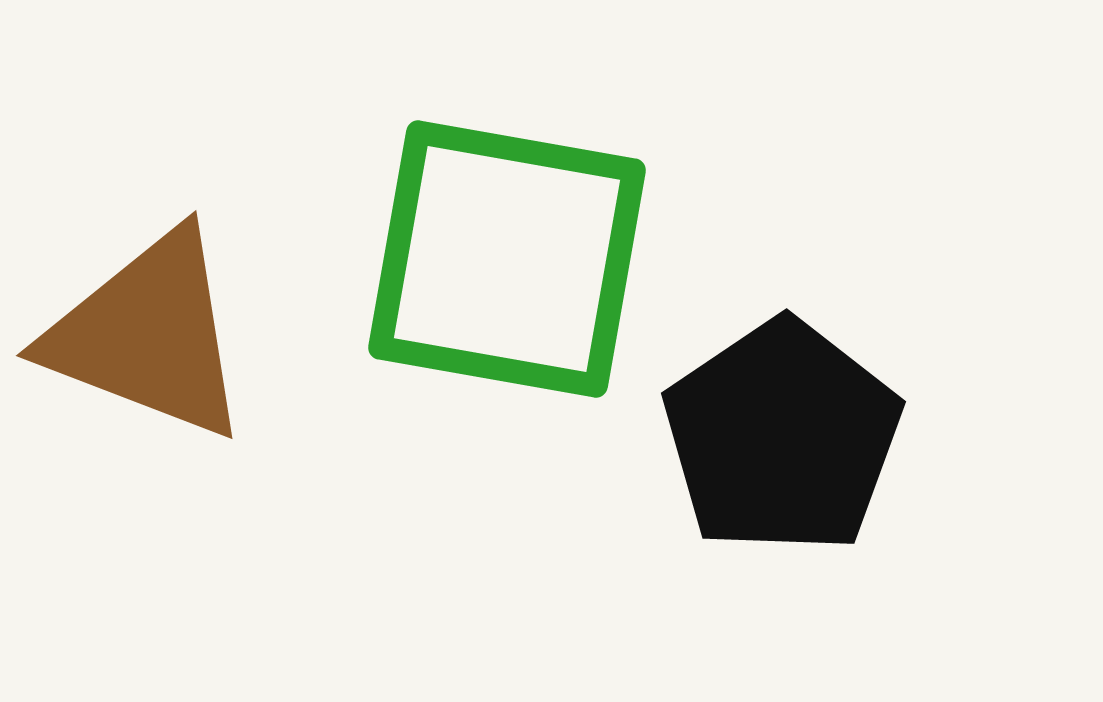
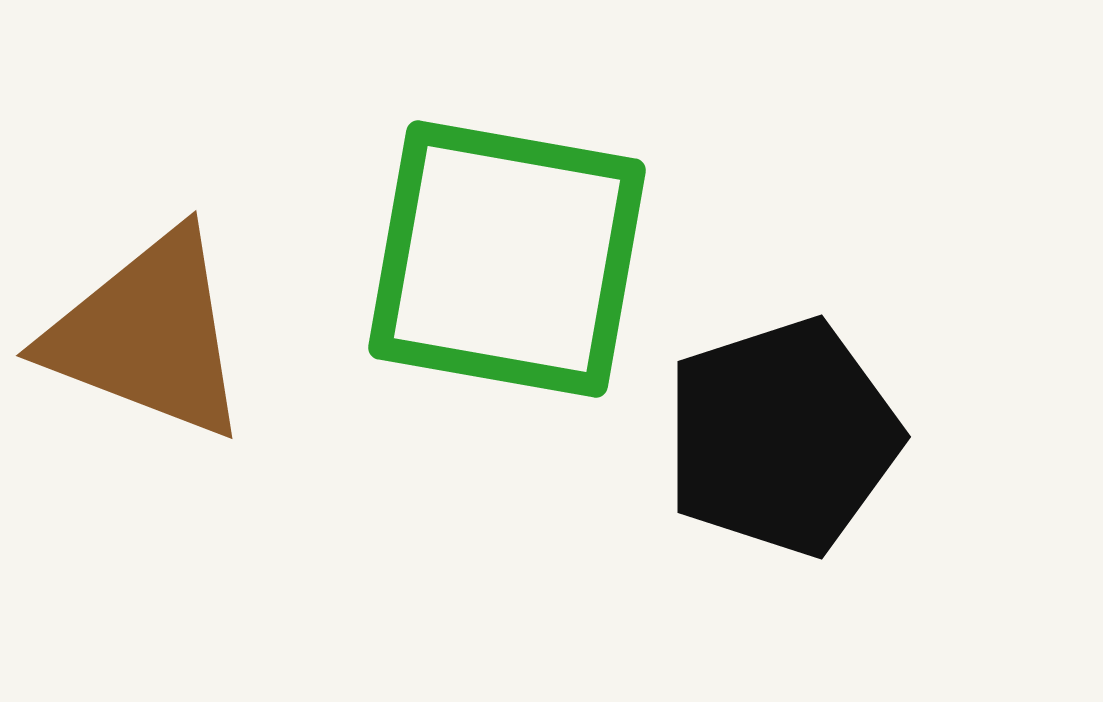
black pentagon: rotated 16 degrees clockwise
